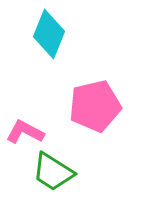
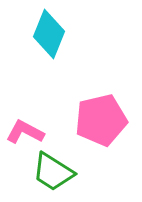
pink pentagon: moved 6 px right, 14 px down
